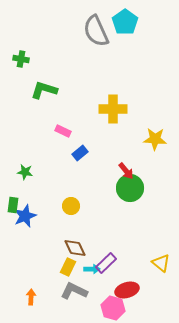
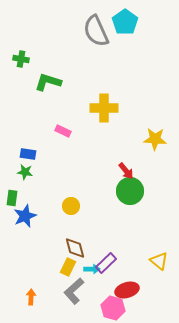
green L-shape: moved 4 px right, 8 px up
yellow cross: moved 9 px left, 1 px up
blue rectangle: moved 52 px left, 1 px down; rotated 49 degrees clockwise
green circle: moved 3 px down
green rectangle: moved 1 px left, 7 px up
brown diamond: rotated 10 degrees clockwise
yellow triangle: moved 2 px left, 2 px up
gray L-shape: rotated 68 degrees counterclockwise
